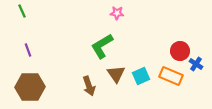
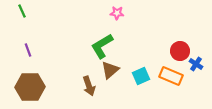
brown triangle: moved 6 px left, 4 px up; rotated 24 degrees clockwise
